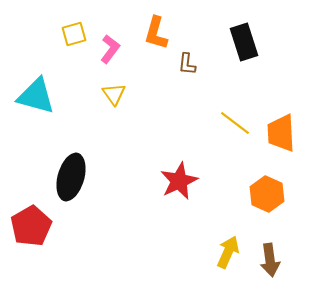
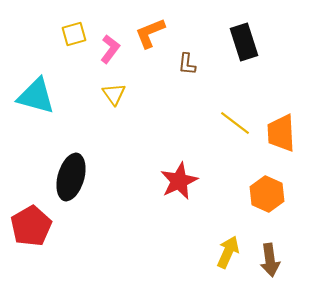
orange L-shape: moved 6 px left; rotated 52 degrees clockwise
